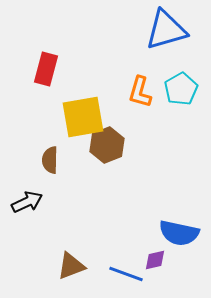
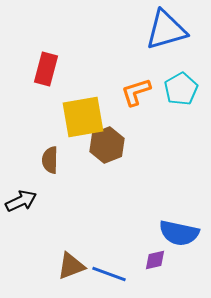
orange L-shape: moved 4 px left; rotated 56 degrees clockwise
black arrow: moved 6 px left, 1 px up
blue line: moved 17 px left
